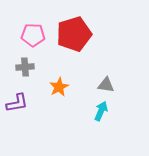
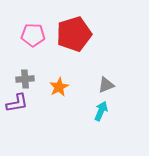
gray cross: moved 12 px down
gray triangle: rotated 30 degrees counterclockwise
